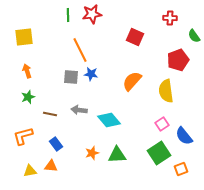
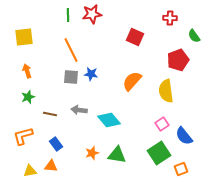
orange line: moved 9 px left
green triangle: rotated 12 degrees clockwise
